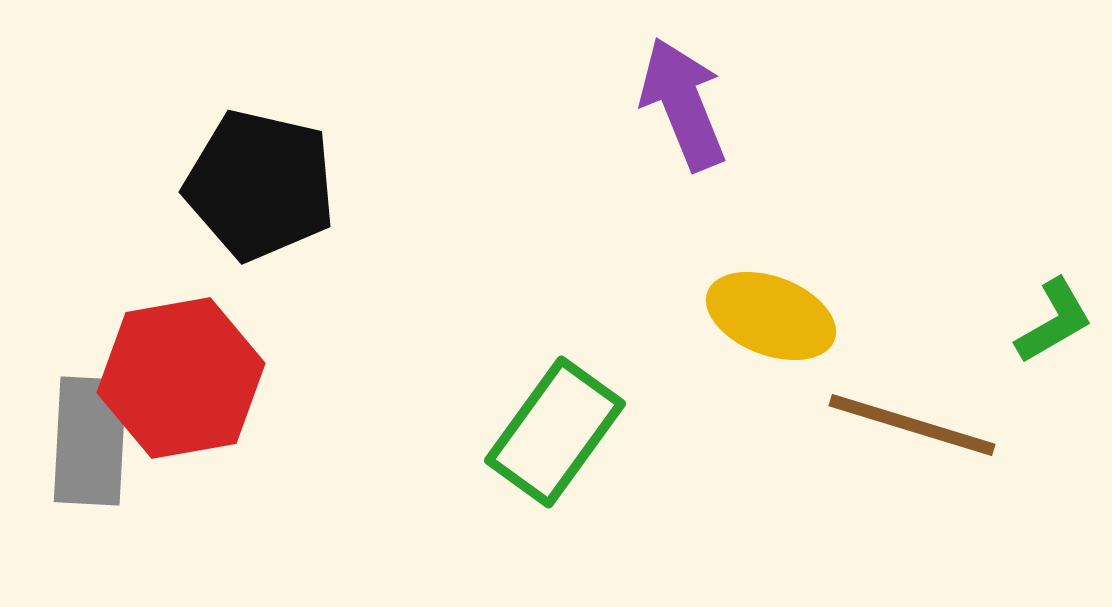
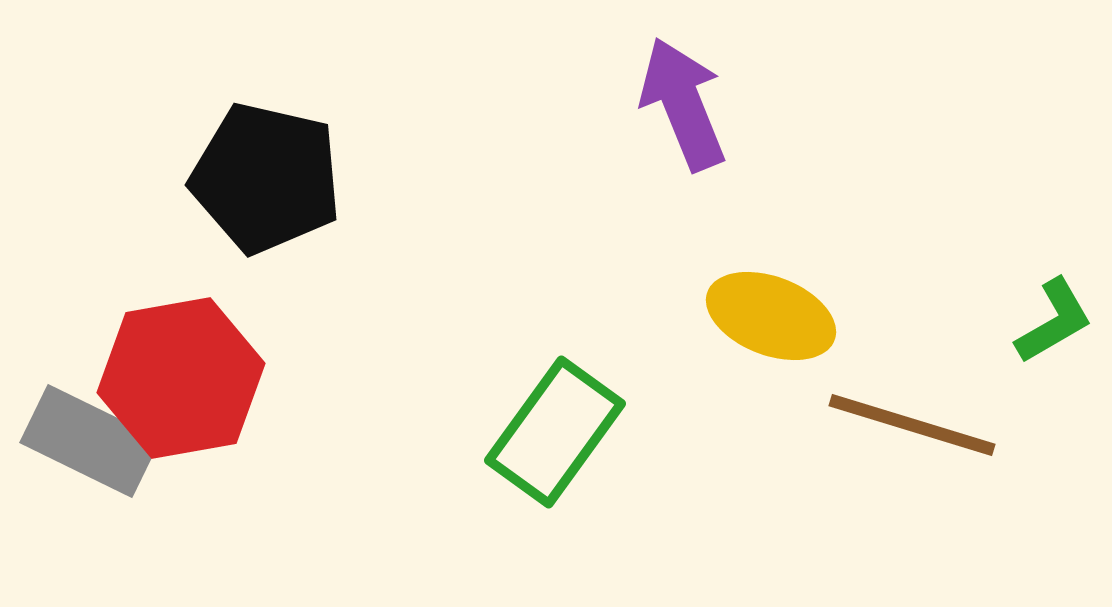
black pentagon: moved 6 px right, 7 px up
gray rectangle: rotated 67 degrees counterclockwise
